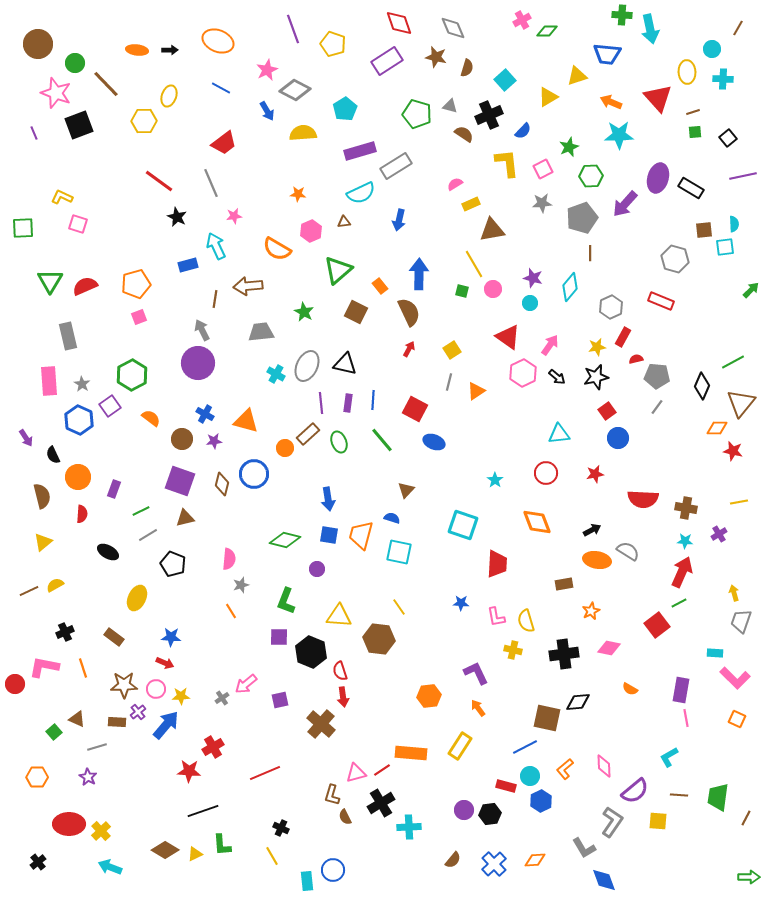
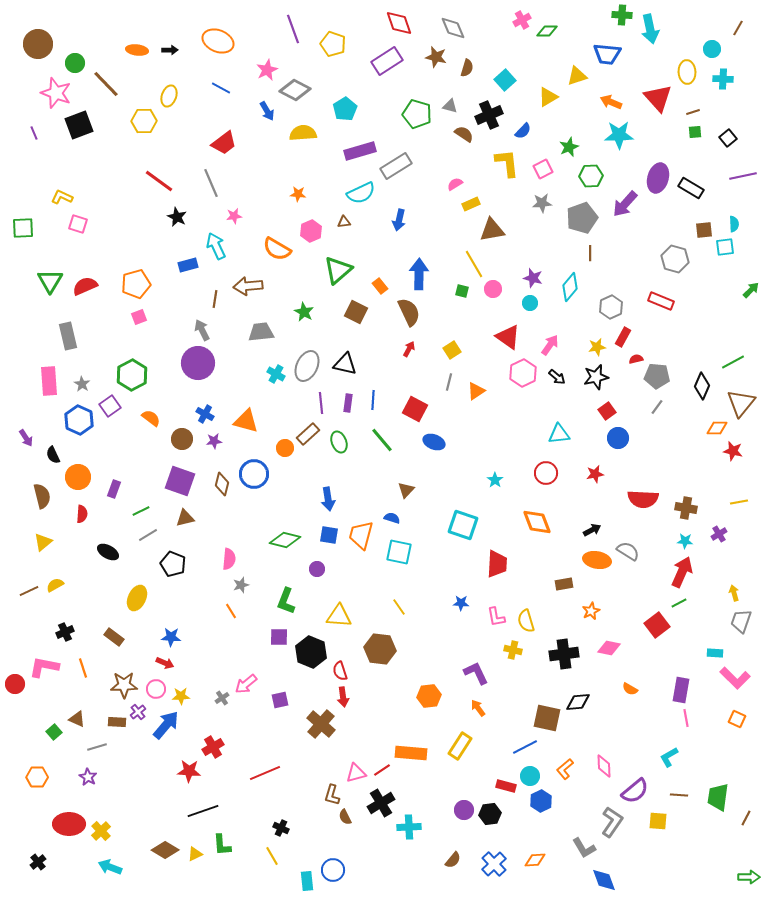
brown hexagon at (379, 639): moved 1 px right, 10 px down
